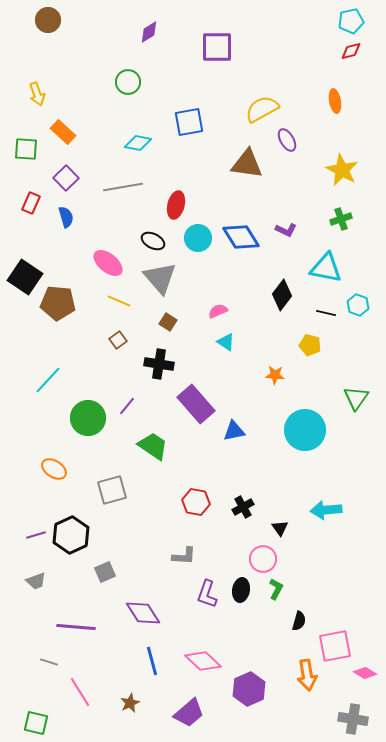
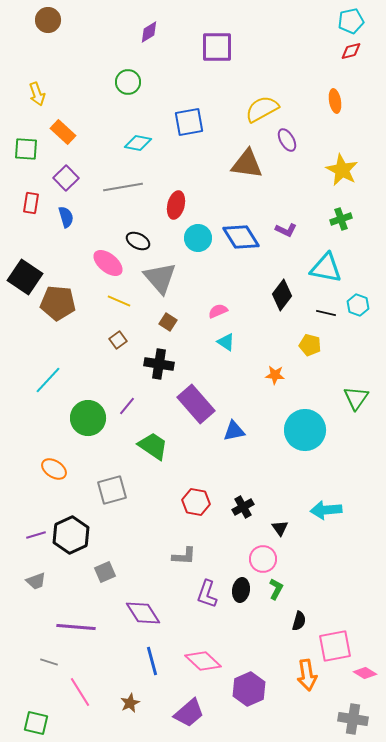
red rectangle at (31, 203): rotated 15 degrees counterclockwise
black ellipse at (153, 241): moved 15 px left
